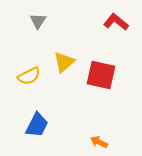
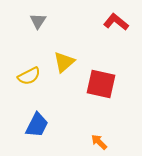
red square: moved 9 px down
orange arrow: rotated 18 degrees clockwise
